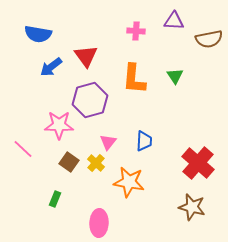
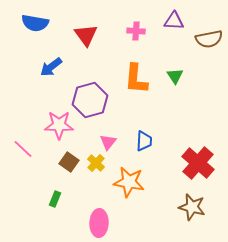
blue semicircle: moved 3 px left, 11 px up
red triangle: moved 21 px up
orange L-shape: moved 2 px right
